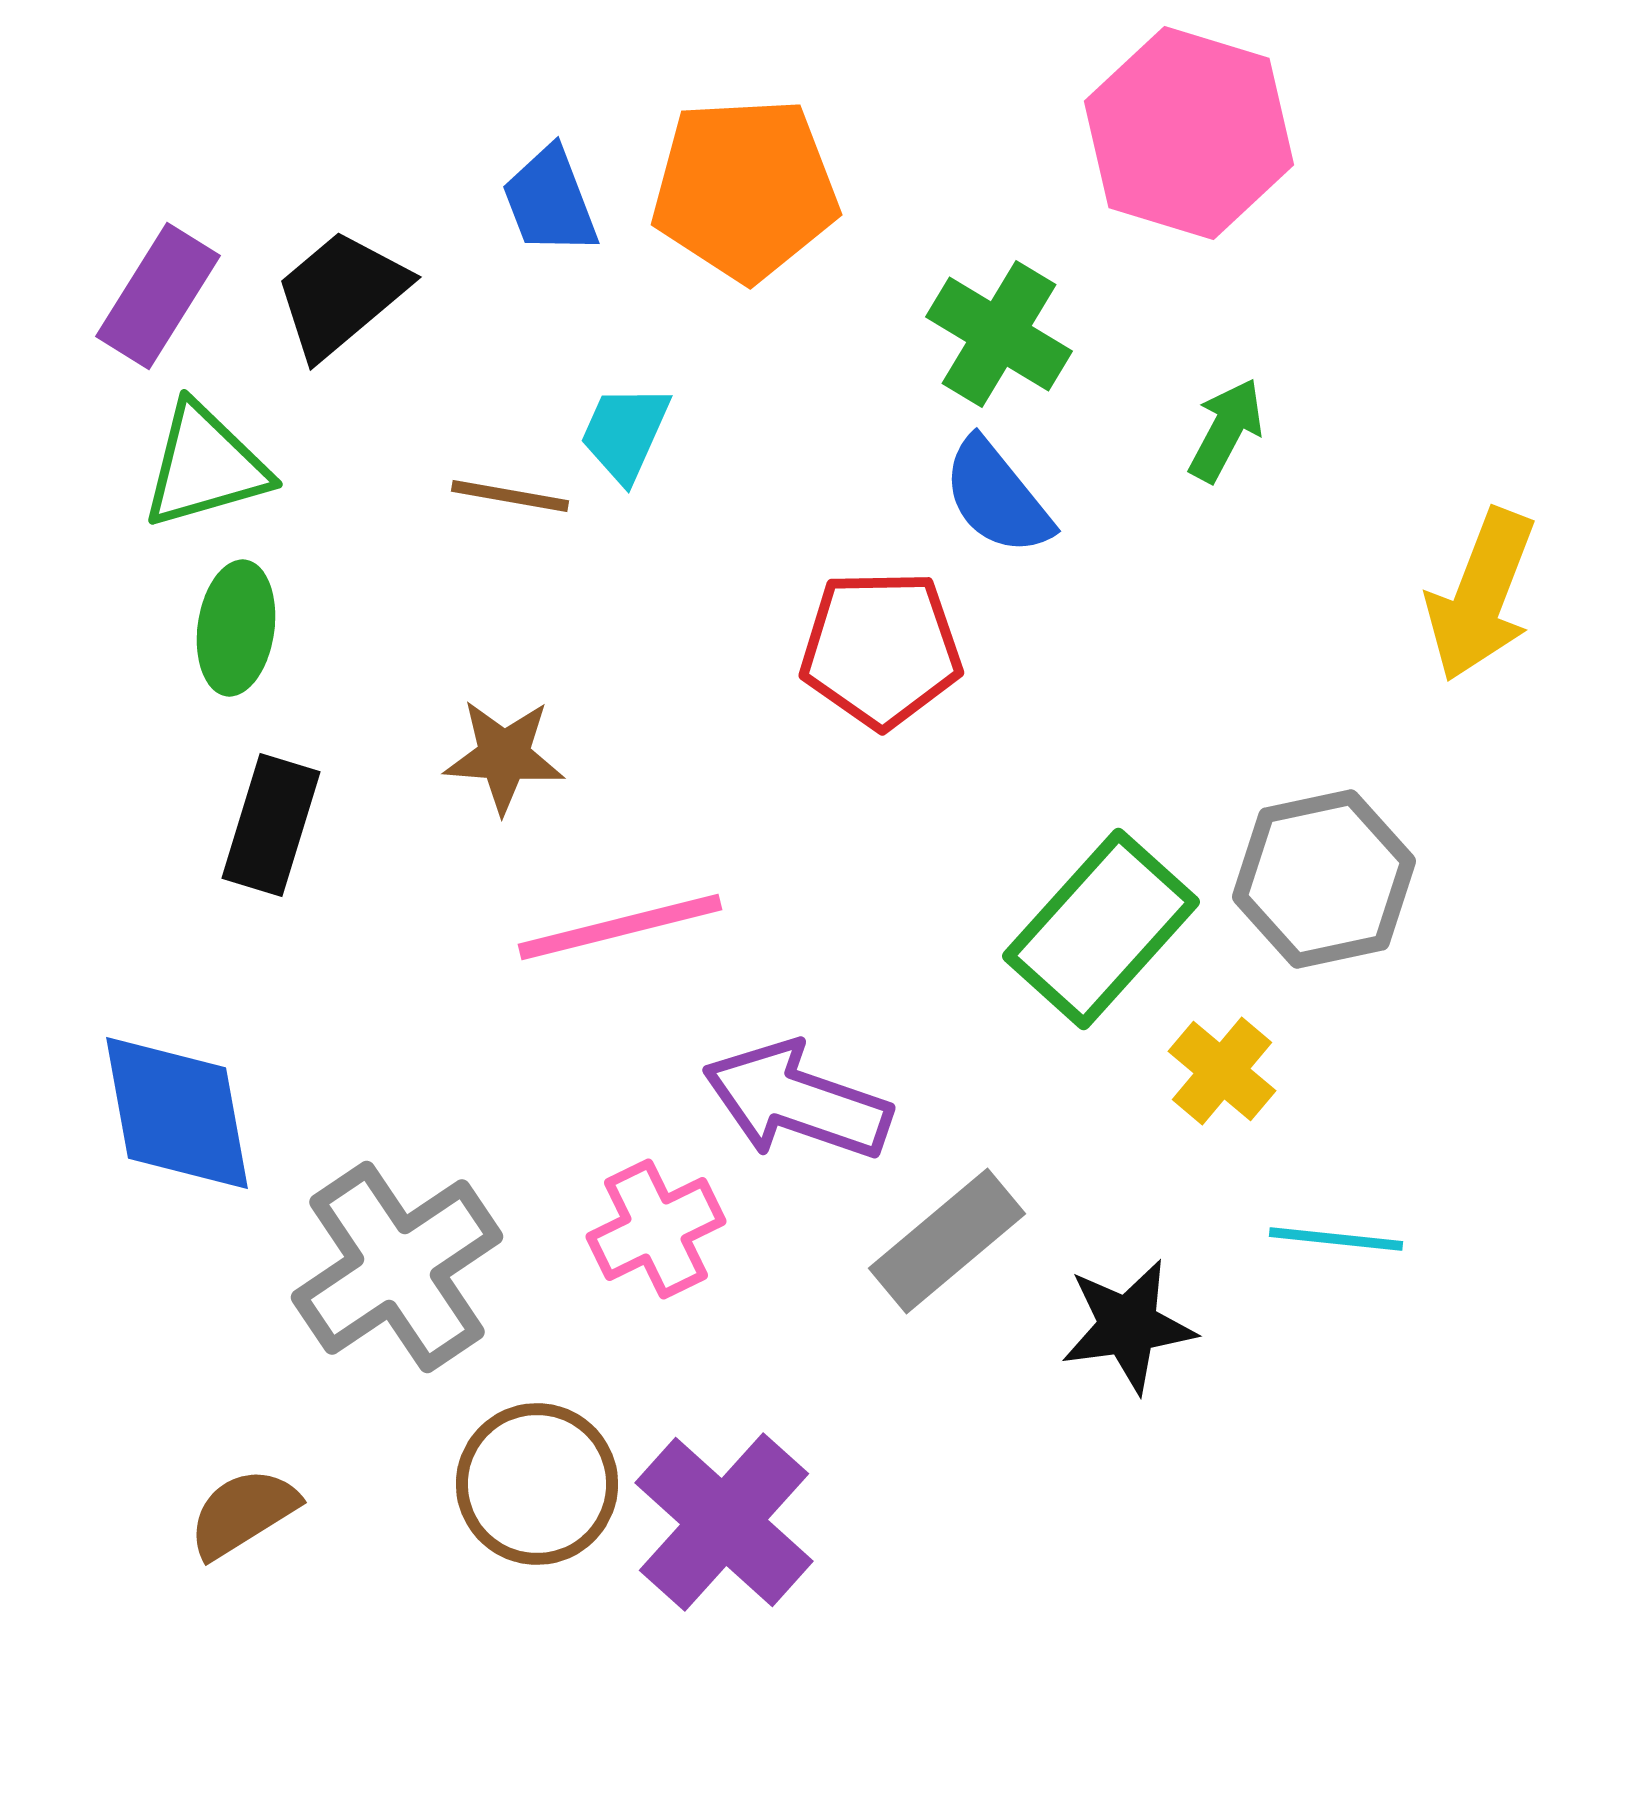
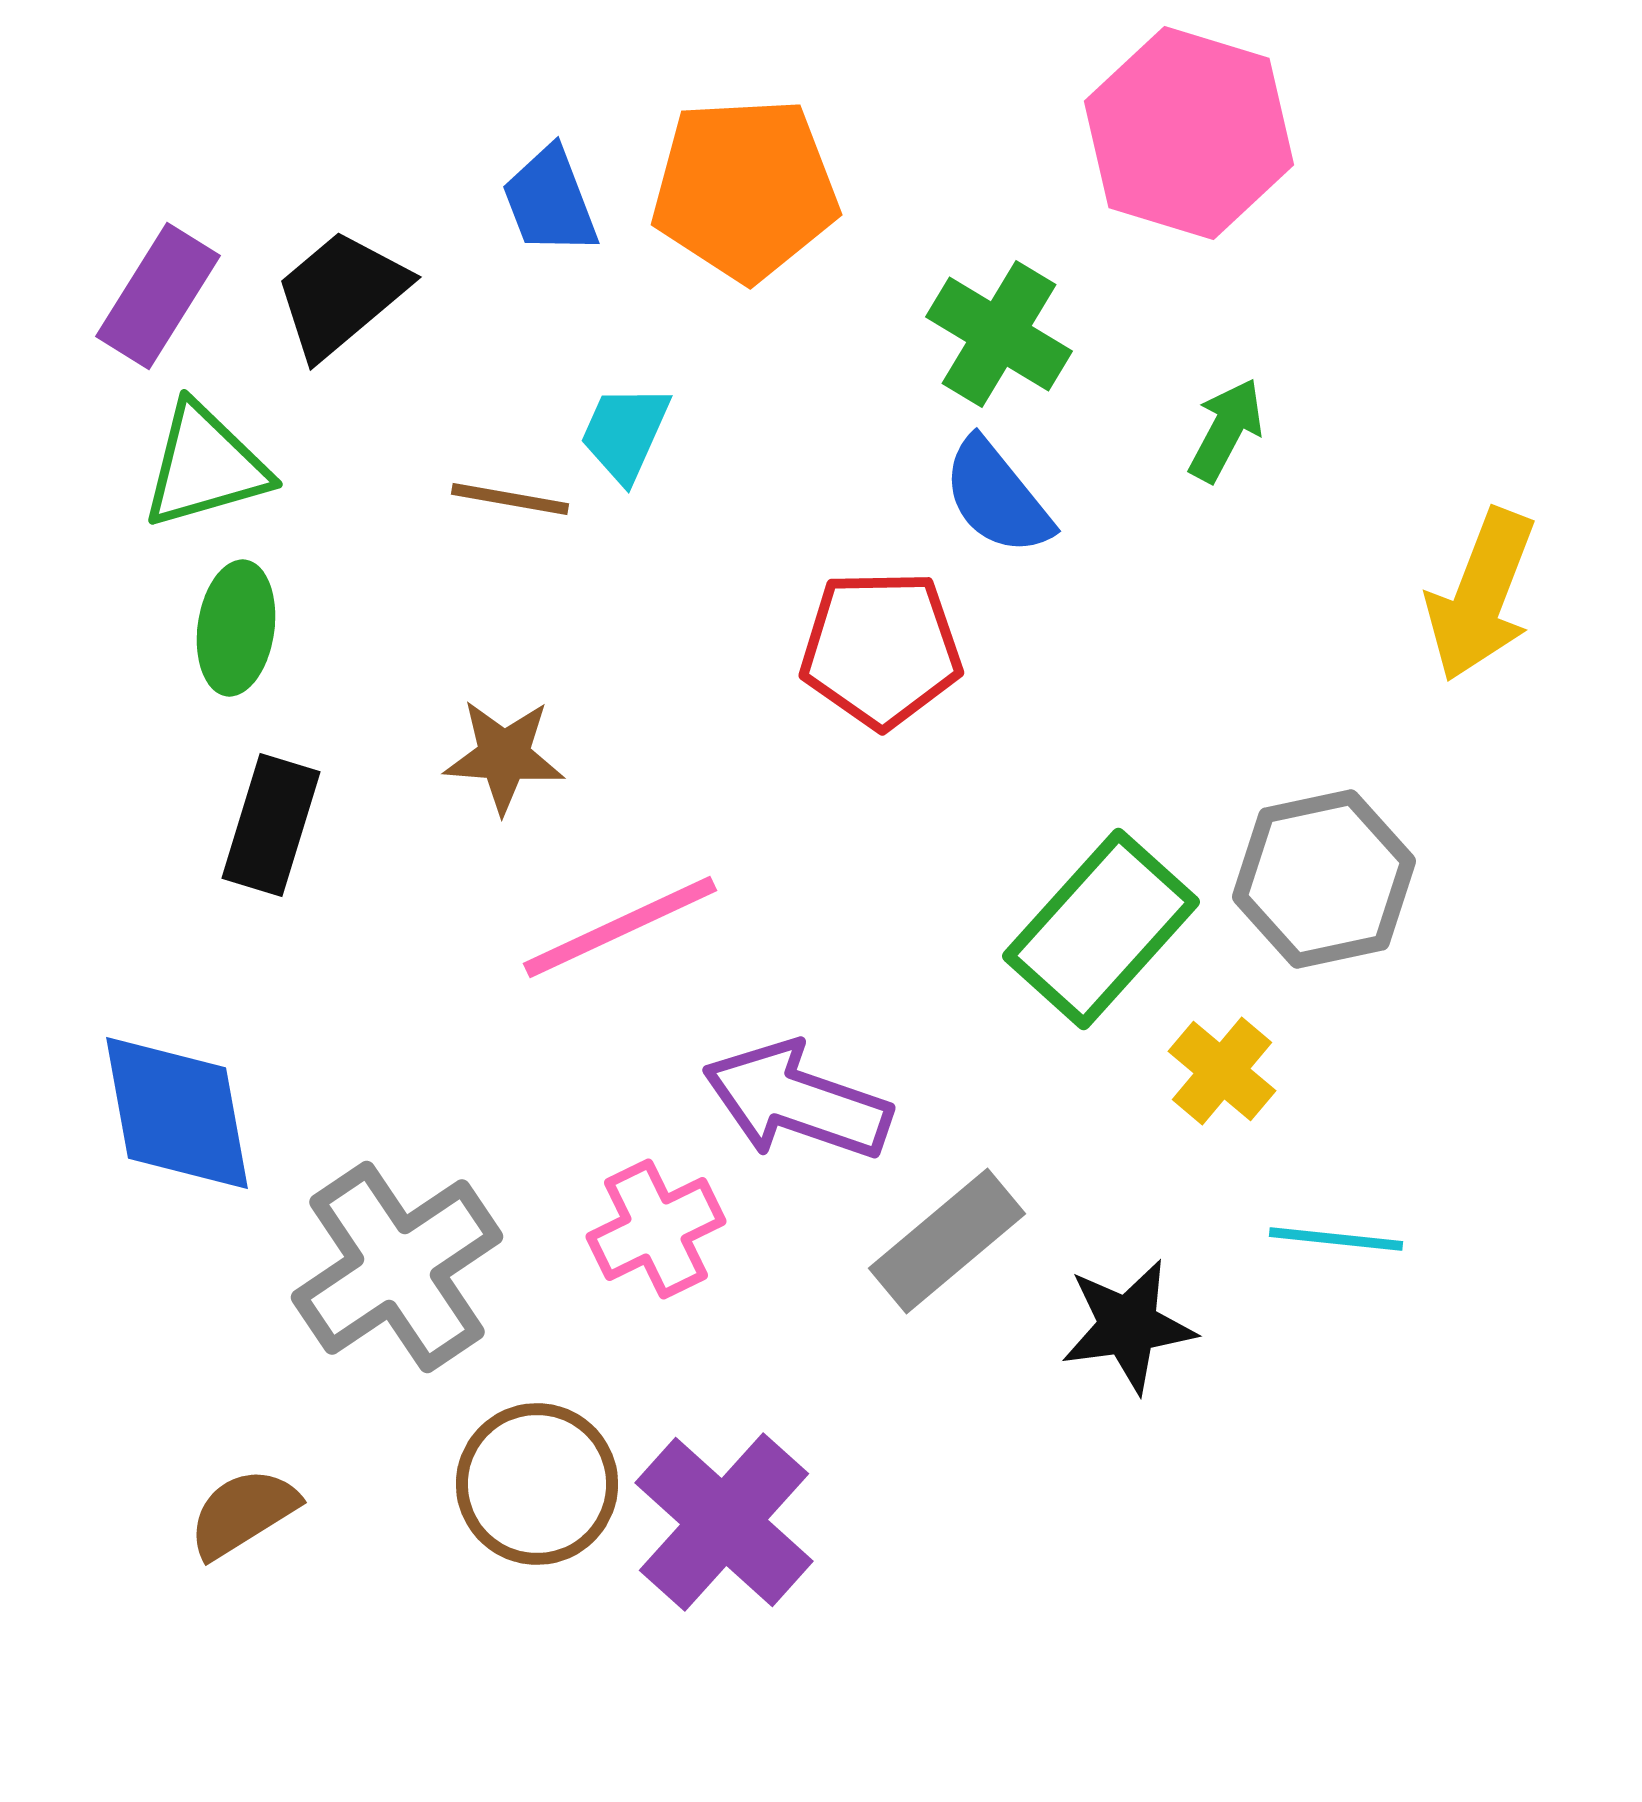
brown line: moved 3 px down
pink line: rotated 11 degrees counterclockwise
